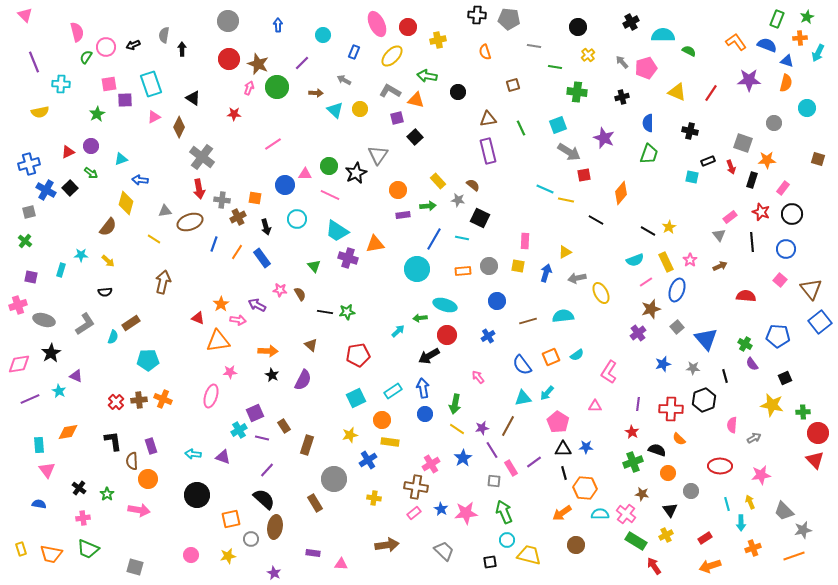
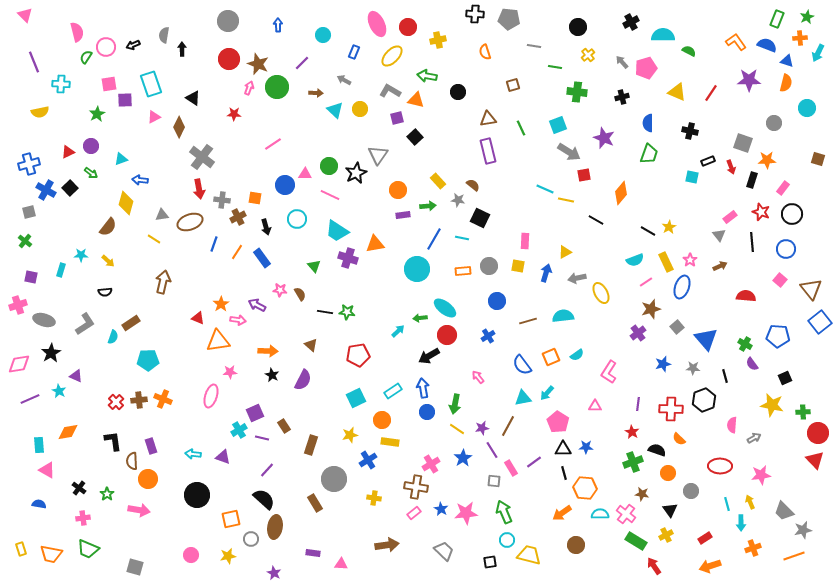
black cross at (477, 15): moved 2 px left, 1 px up
gray triangle at (165, 211): moved 3 px left, 4 px down
blue ellipse at (677, 290): moved 5 px right, 3 px up
cyan ellipse at (445, 305): moved 3 px down; rotated 20 degrees clockwise
green star at (347, 312): rotated 14 degrees clockwise
blue circle at (425, 414): moved 2 px right, 2 px up
brown rectangle at (307, 445): moved 4 px right
pink triangle at (47, 470): rotated 24 degrees counterclockwise
